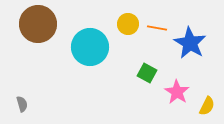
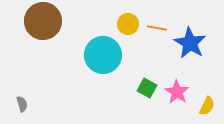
brown circle: moved 5 px right, 3 px up
cyan circle: moved 13 px right, 8 px down
green square: moved 15 px down
